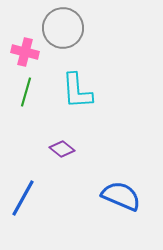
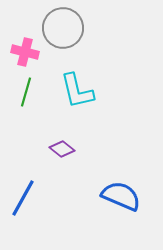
cyan L-shape: rotated 9 degrees counterclockwise
